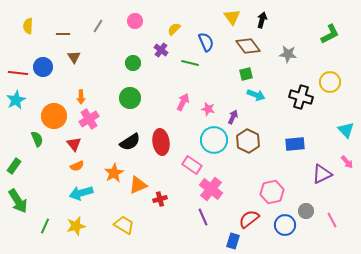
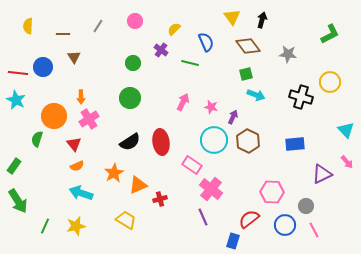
cyan star at (16, 100): rotated 18 degrees counterclockwise
pink star at (208, 109): moved 3 px right, 2 px up
green semicircle at (37, 139): rotated 140 degrees counterclockwise
pink hexagon at (272, 192): rotated 15 degrees clockwise
cyan arrow at (81, 193): rotated 35 degrees clockwise
gray circle at (306, 211): moved 5 px up
pink line at (332, 220): moved 18 px left, 10 px down
yellow trapezoid at (124, 225): moved 2 px right, 5 px up
